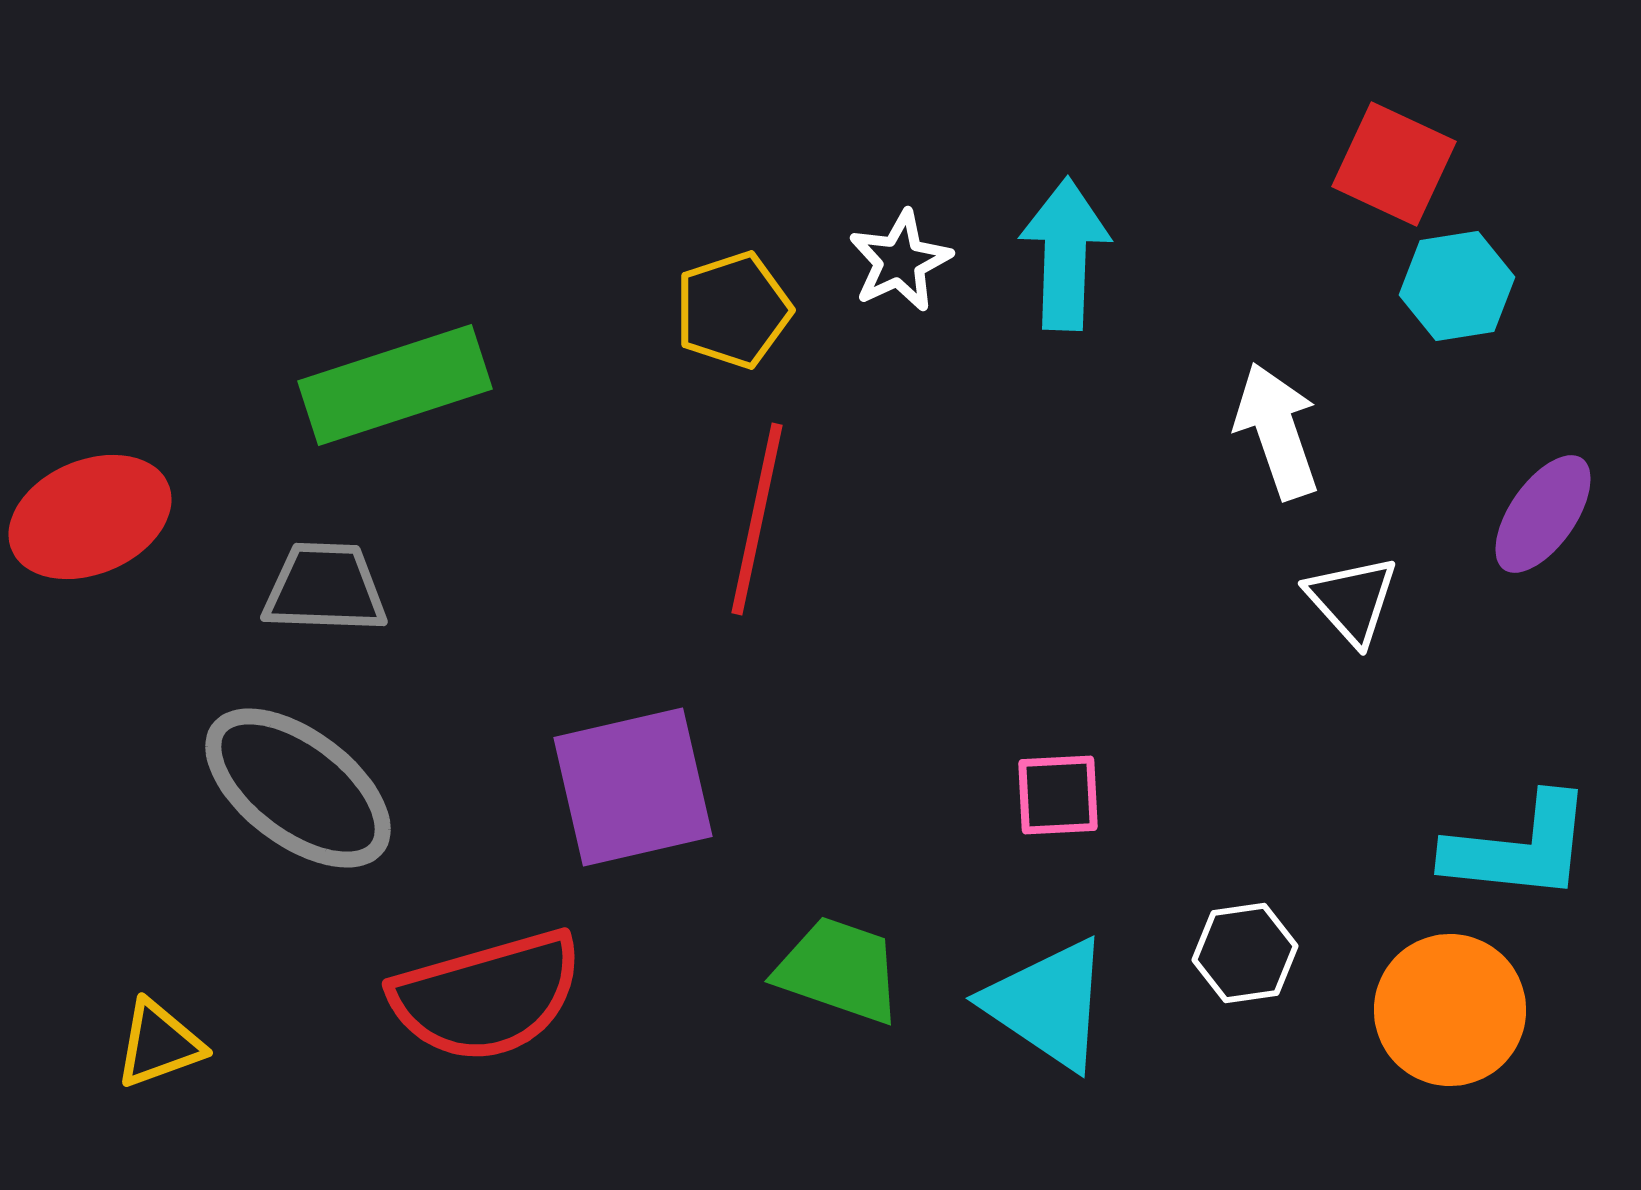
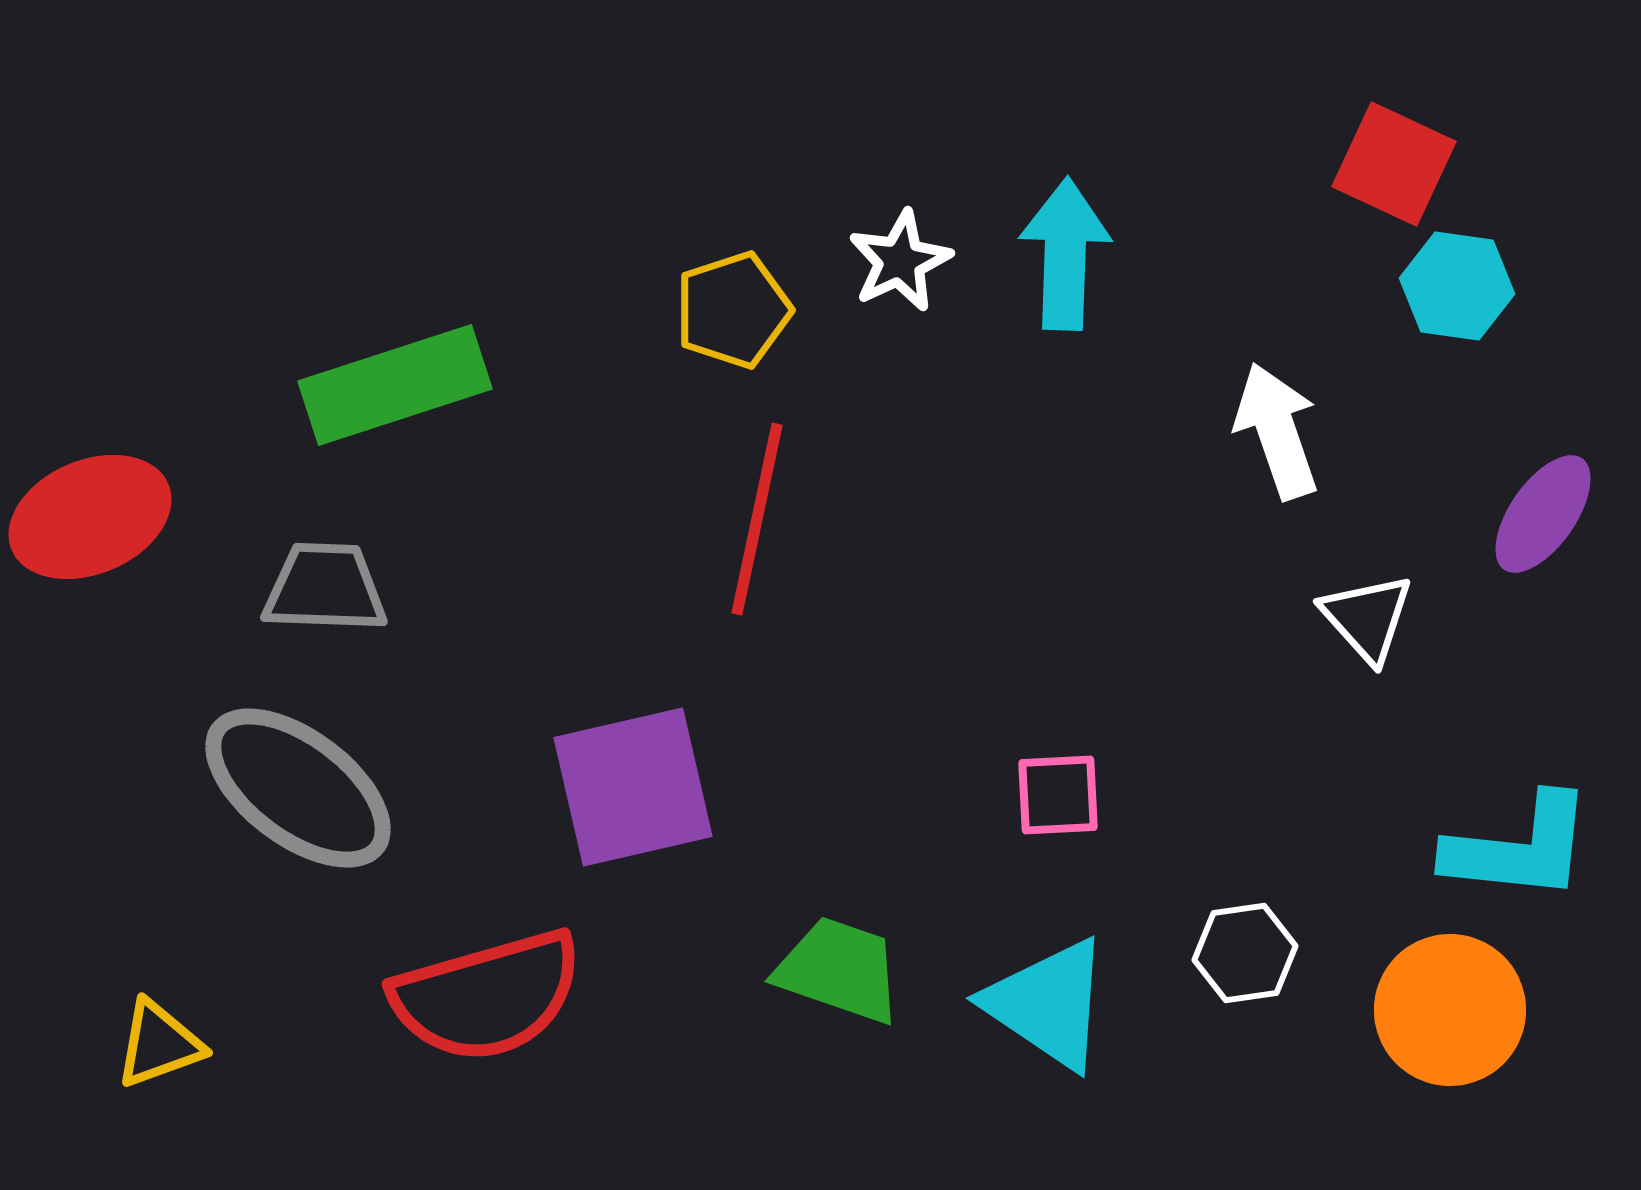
cyan hexagon: rotated 17 degrees clockwise
white triangle: moved 15 px right, 18 px down
